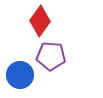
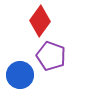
purple pentagon: rotated 16 degrees clockwise
